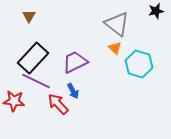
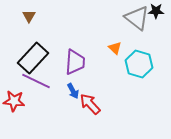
black star: rotated 14 degrees clockwise
gray triangle: moved 20 px right, 6 px up
purple trapezoid: rotated 120 degrees clockwise
red arrow: moved 32 px right
